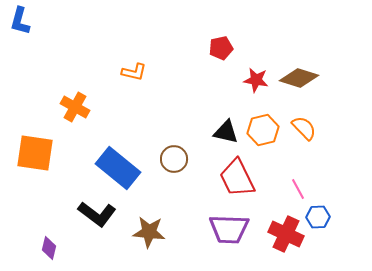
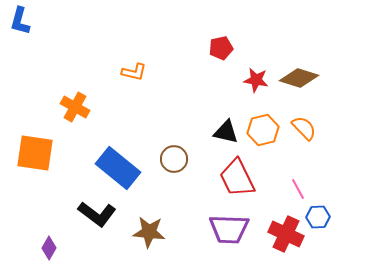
purple diamond: rotated 15 degrees clockwise
